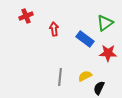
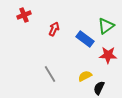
red cross: moved 2 px left, 1 px up
green triangle: moved 1 px right, 3 px down
red arrow: rotated 32 degrees clockwise
red star: moved 2 px down
gray line: moved 10 px left, 3 px up; rotated 36 degrees counterclockwise
